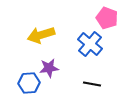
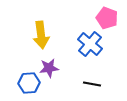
yellow arrow: rotated 80 degrees counterclockwise
